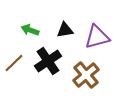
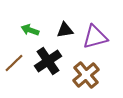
purple triangle: moved 2 px left
